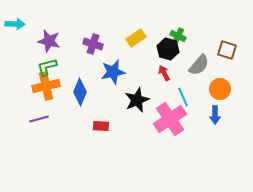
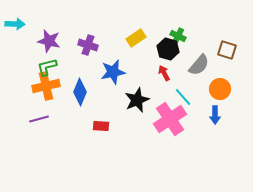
purple cross: moved 5 px left, 1 px down
cyan line: rotated 18 degrees counterclockwise
